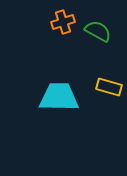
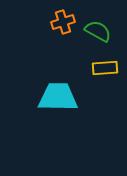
yellow rectangle: moved 4 px left, 19 px up; rotated 20 degrees counterclockwise
cyan trapezoid: moved 1 px left
